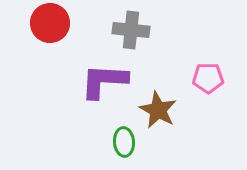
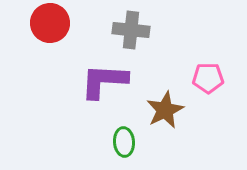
brown star: moved 7 px right; rotated 18 degrees clockwise
